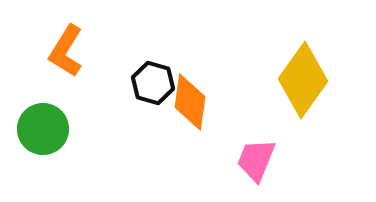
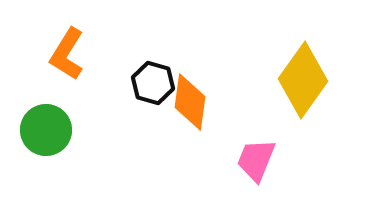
orange L-shape: moved 1 px right, 3 px down
green circle: moved 3 px right, 1 px down
